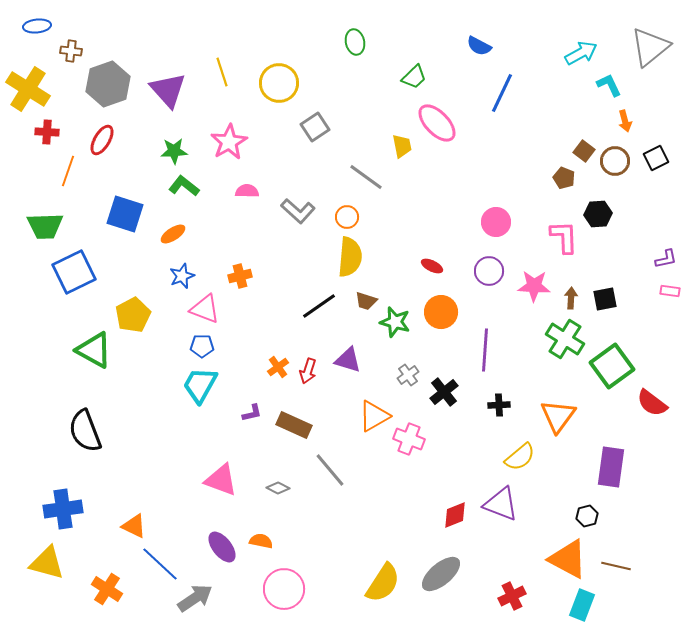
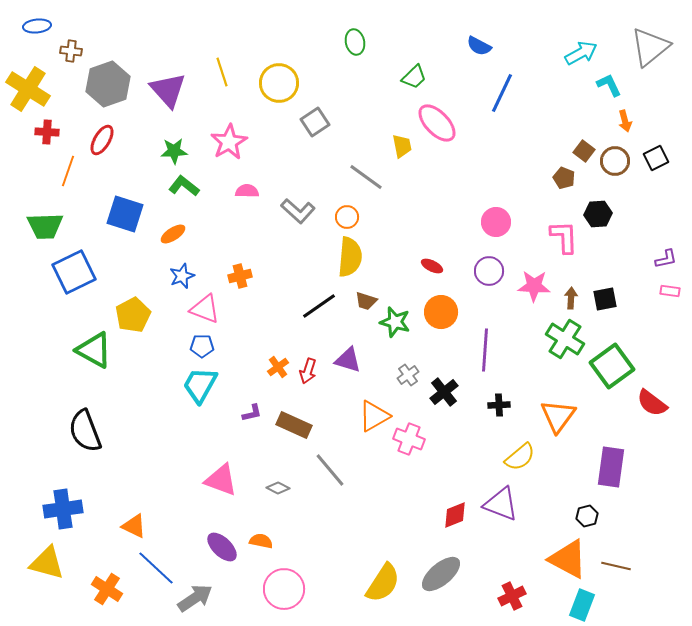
gray square at (315, 127): moved 5 px up
purple ellipse at (222, 547): rotated 8 degrees counterclockwise
blue line at (160, 564): moved 4 px left, 4 px down
